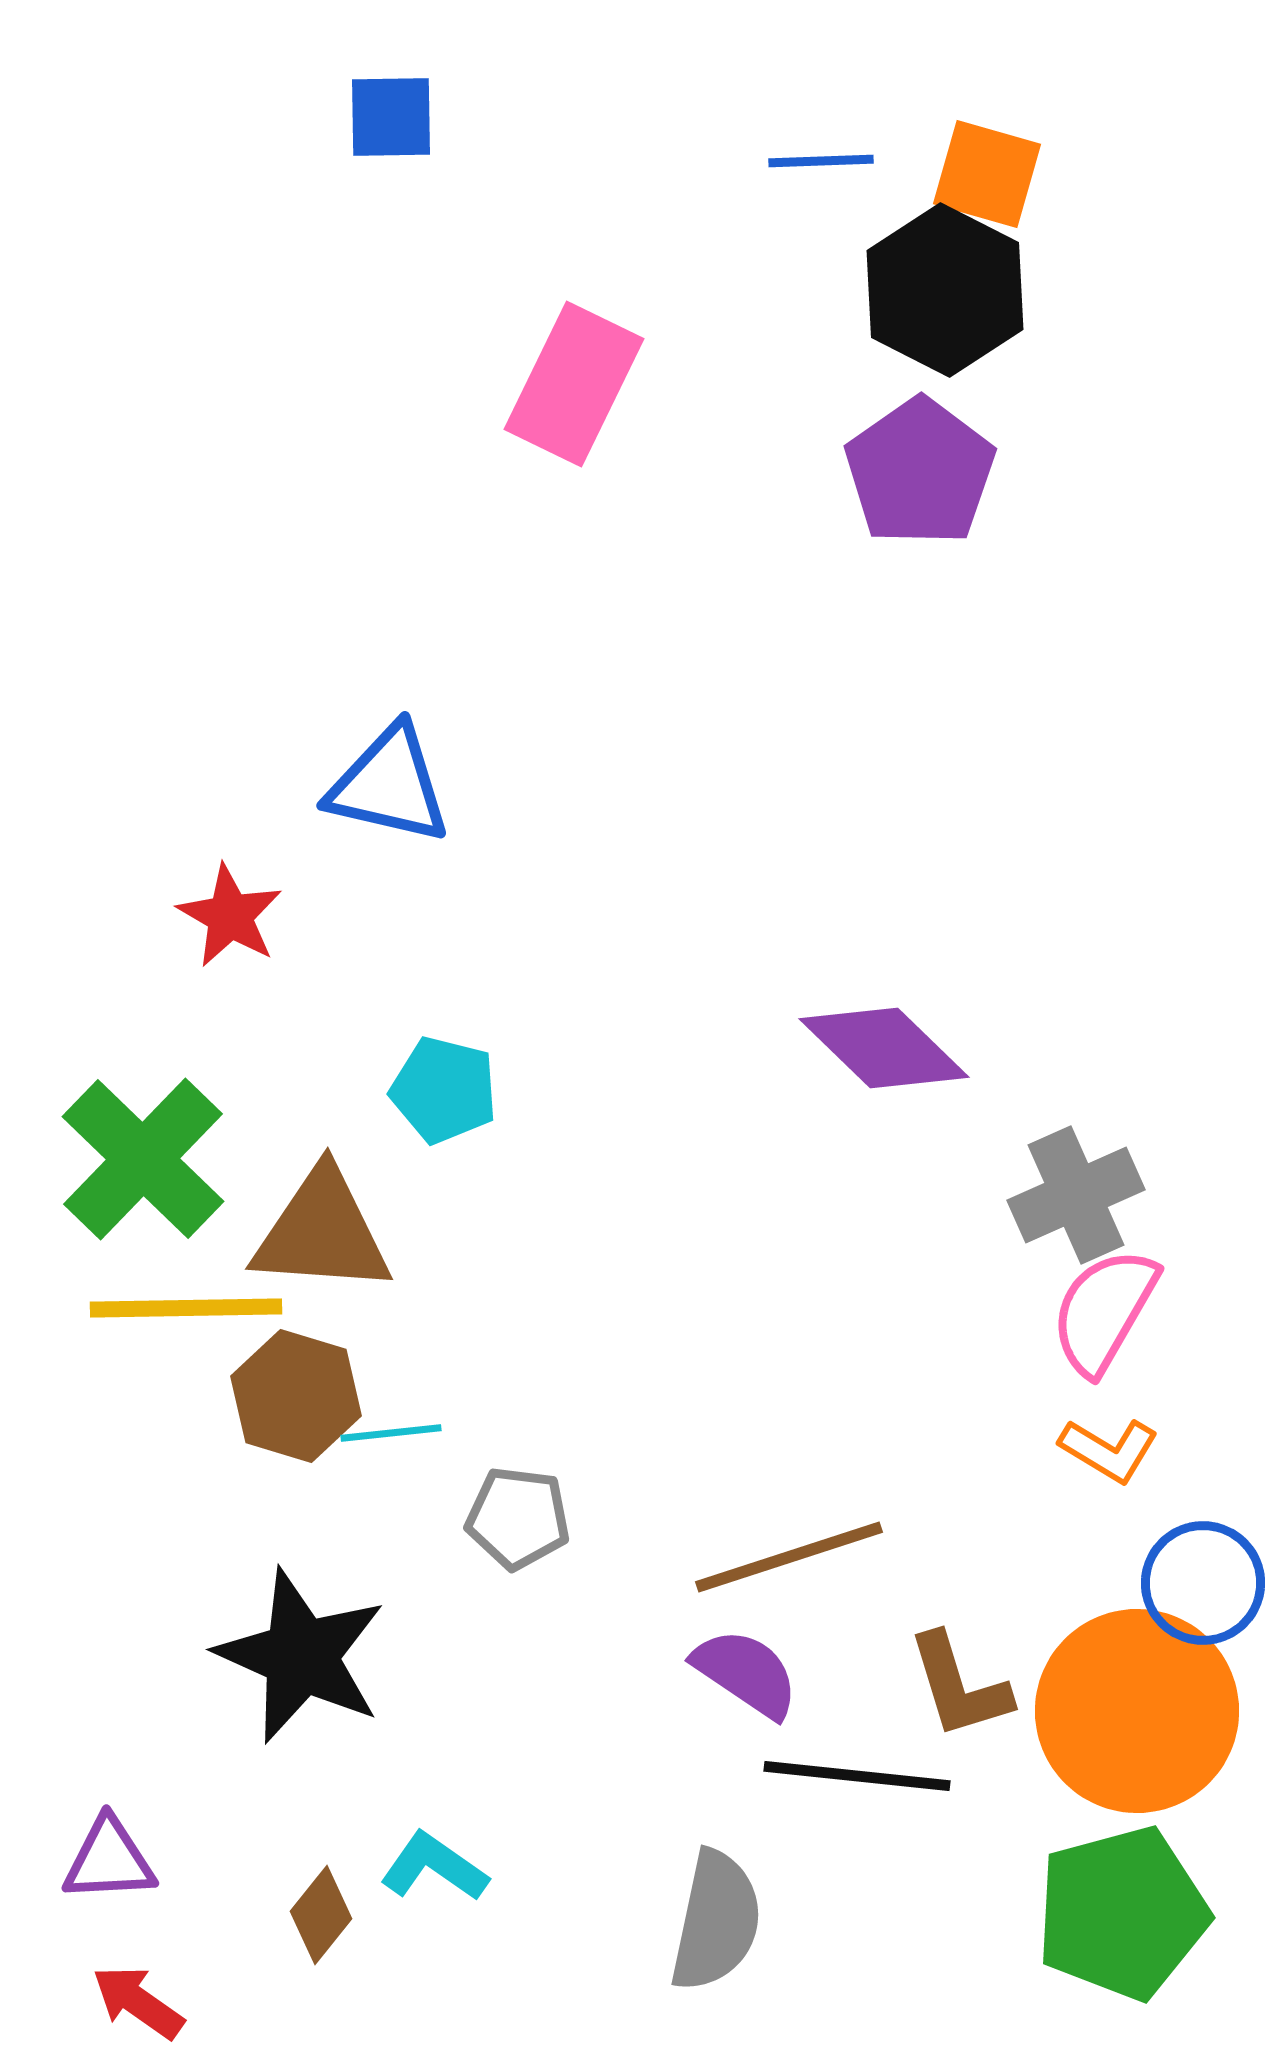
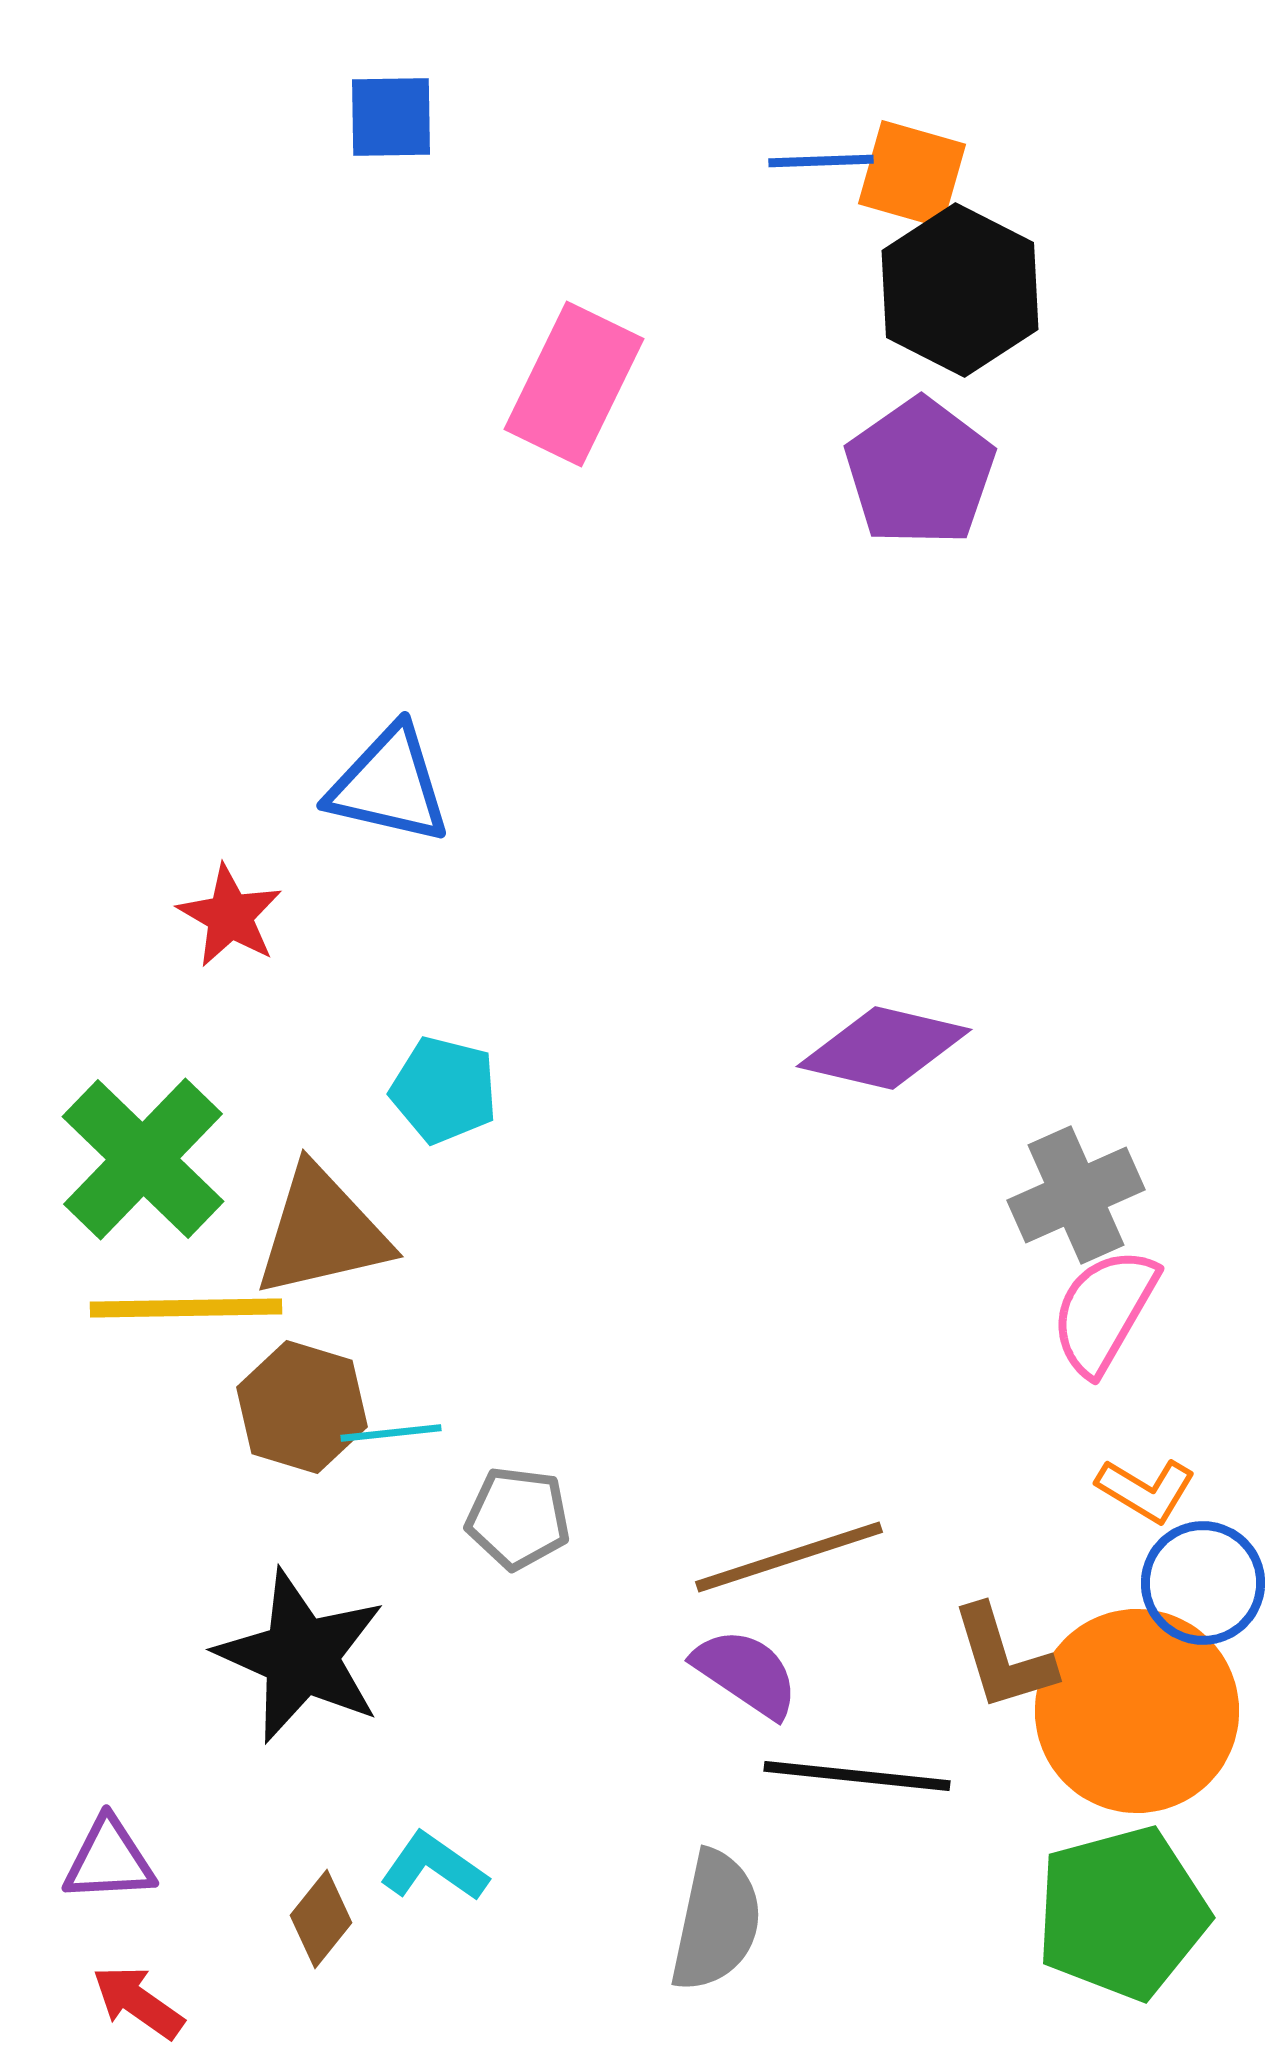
orange square: moved 75 px left
black hexagon: moved 15 px right
purple diamond: rotated 31 degrees counterclockwise
brown triangle: rotated 17 degrees counterclockwise
brown hexagon: moved 6 px right, 11 px down
orange L-shape: moved 37 px right, 40 px down
brown L-shape: moved 44 px right, 28 px up
brown diamond: moved 4 px down
